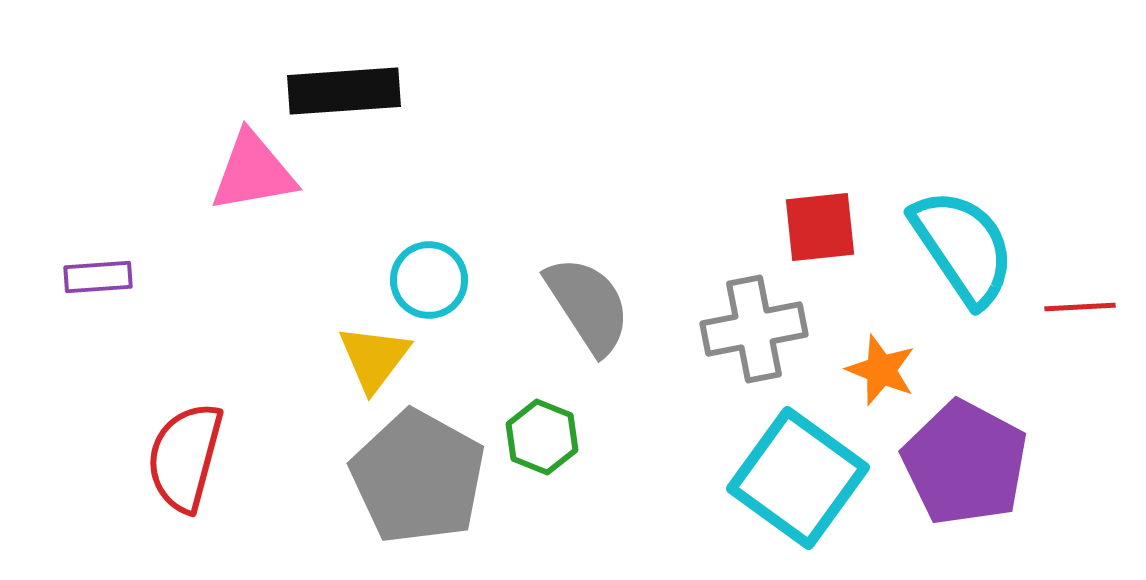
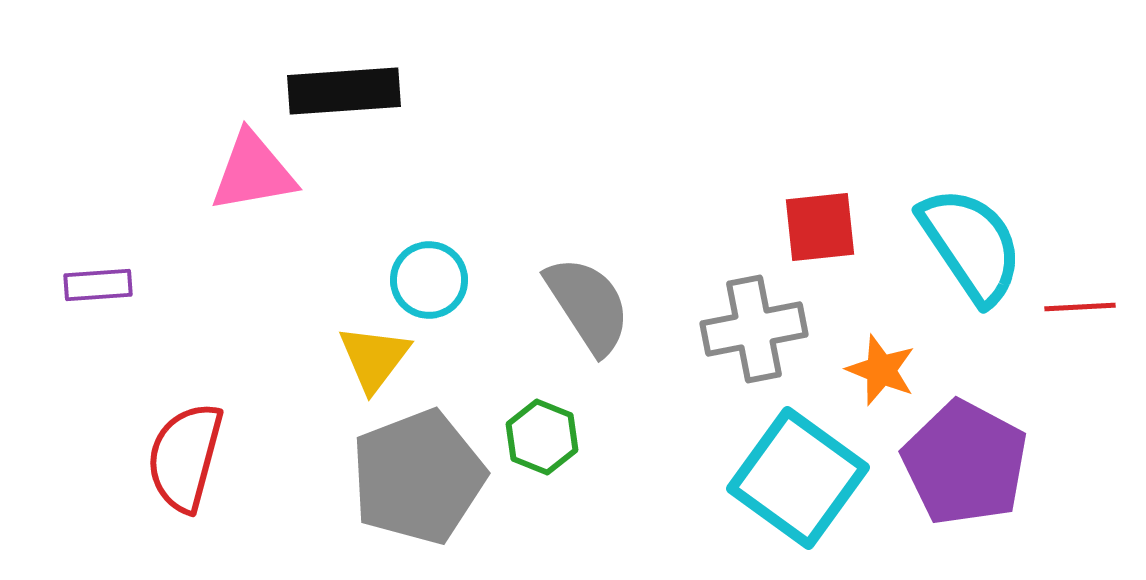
cyan semicircle: moved 8 px right, 2 px up
purple rectangle: moved 8 px down
gray pentagon: rotated 22 degrees clockwise
